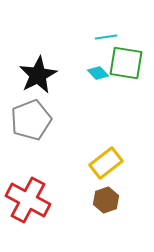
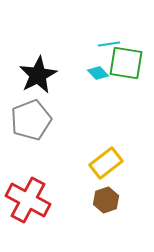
cyan line: moved 3 px right, 7 px down
